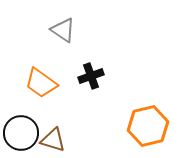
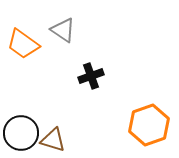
orange trapezoid: moved 18 px left, 39 px up
orange hexagon: moved 1 px right, 1 px up; rotated 6 degrees counterclockwise
